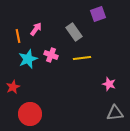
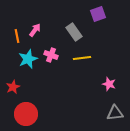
pink arrow: moved 1 px left, 1 px down
orange line: moved 1 px left
red circle: moved 4 px left
